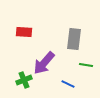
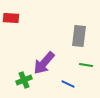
red rectangle: moved 13 px left, 14 px up
gray rectangle: moved 5 px right, 3 px up
